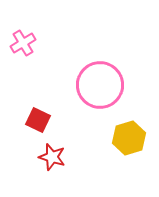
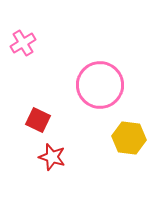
yellow hexagon: rotated 24 degrees clockwise
